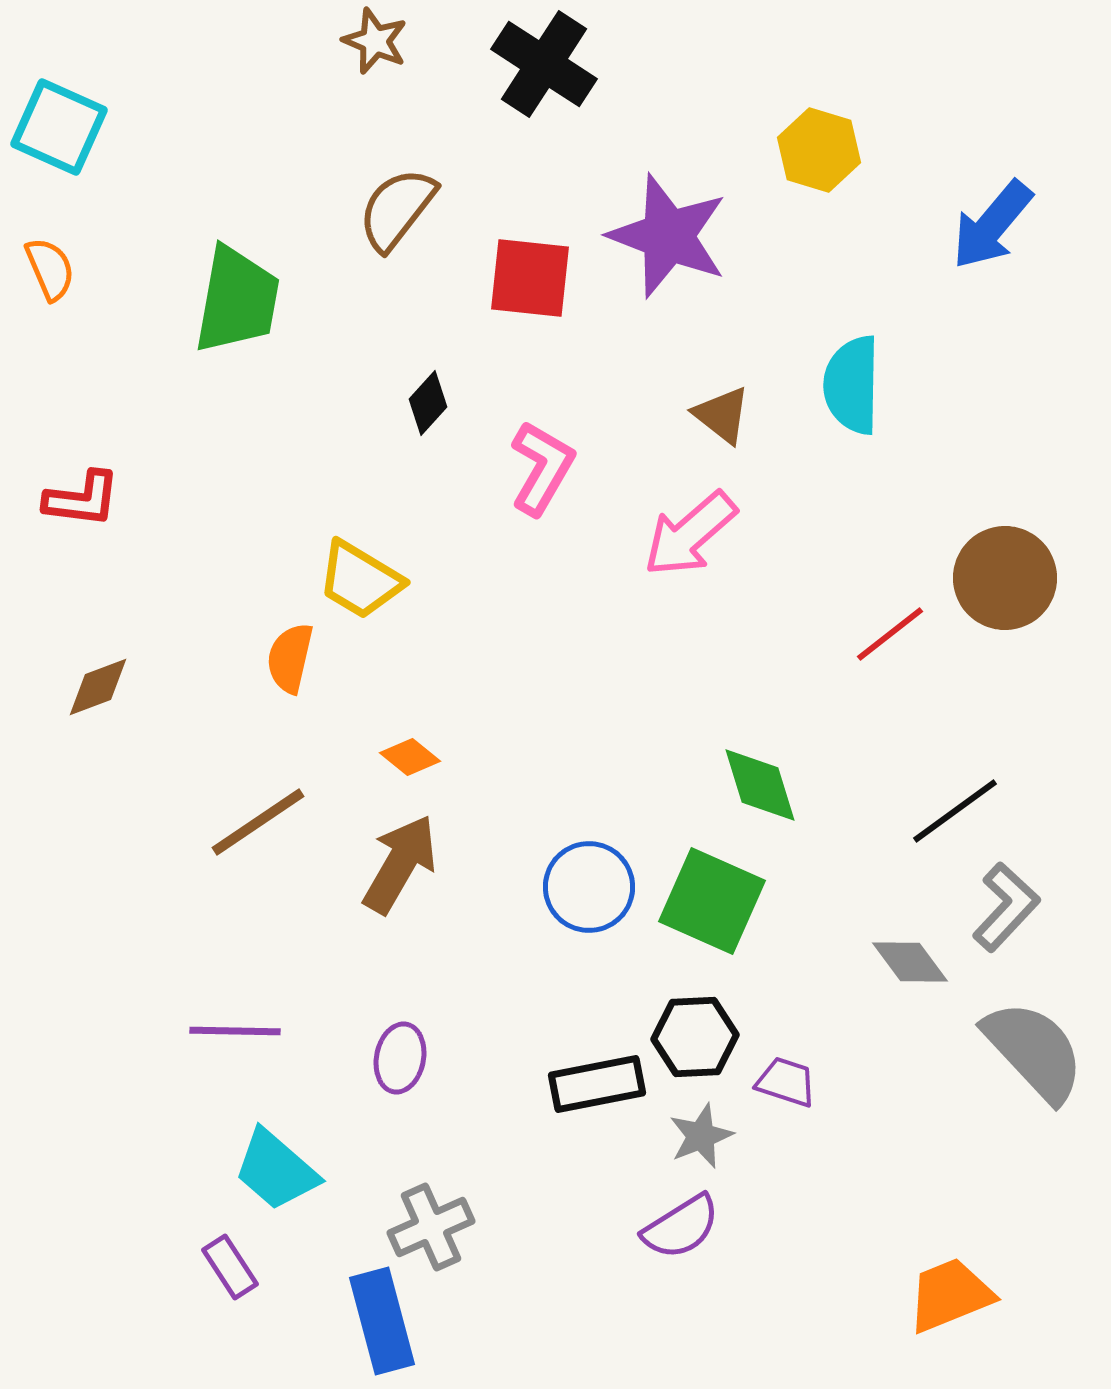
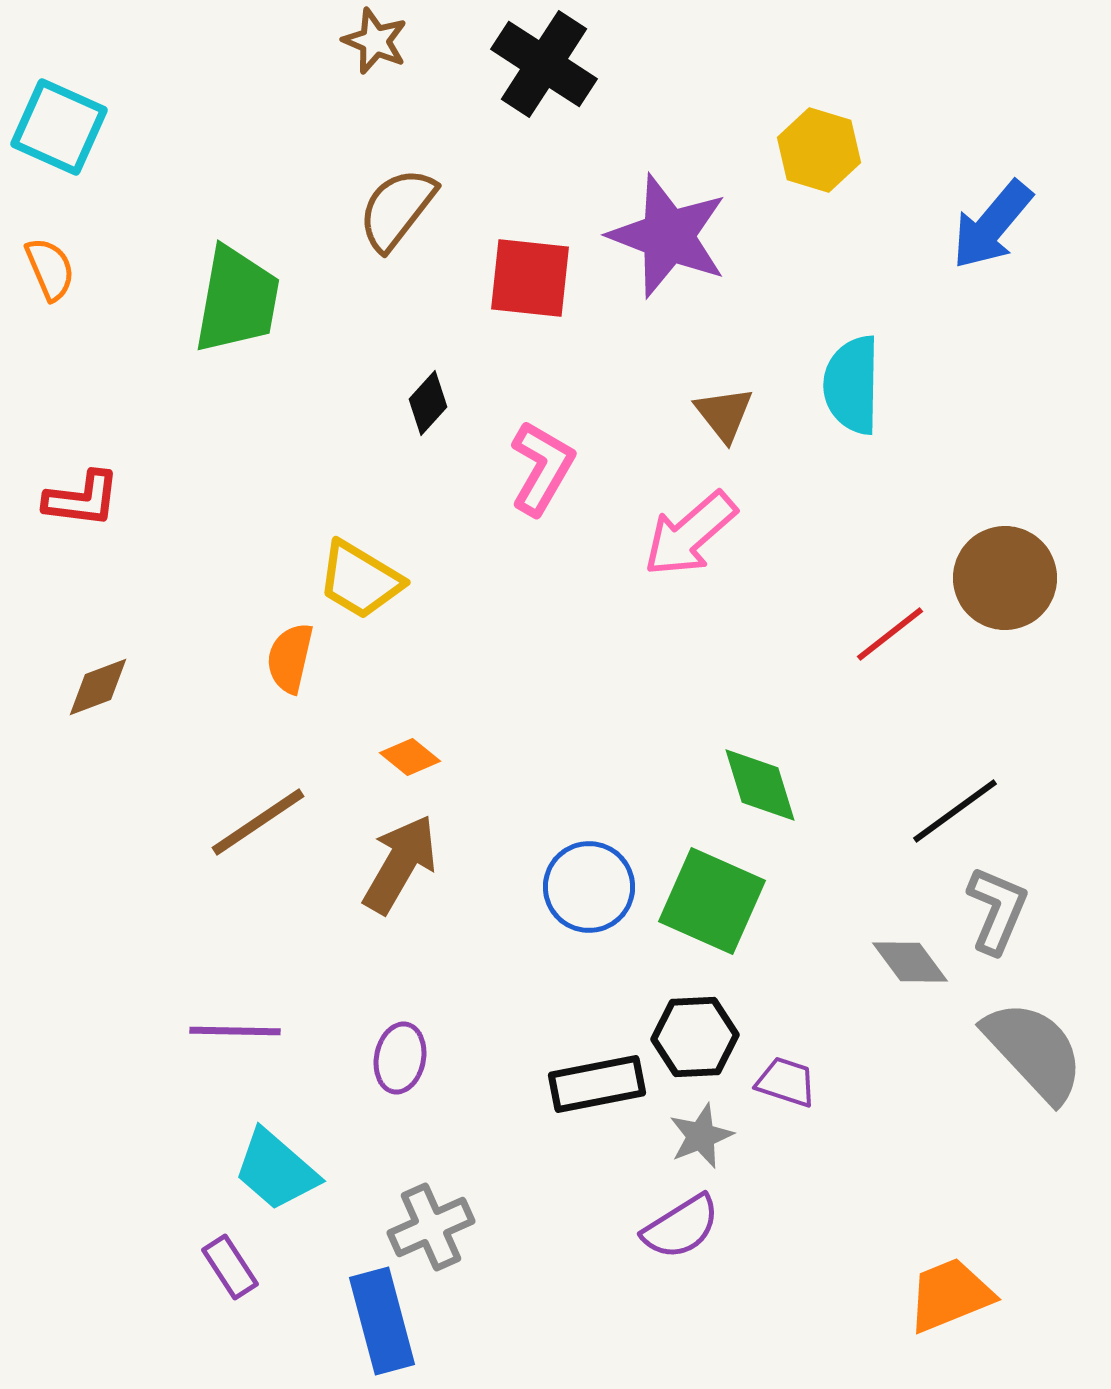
brown triangle at (722, 415): moved 2 px right, 1 px up; rotated 14 degrees clockwise
gray L-shape at (1006, 907): moved 9 px left, 3 px down; rotated 20 degrees counterclockwise
